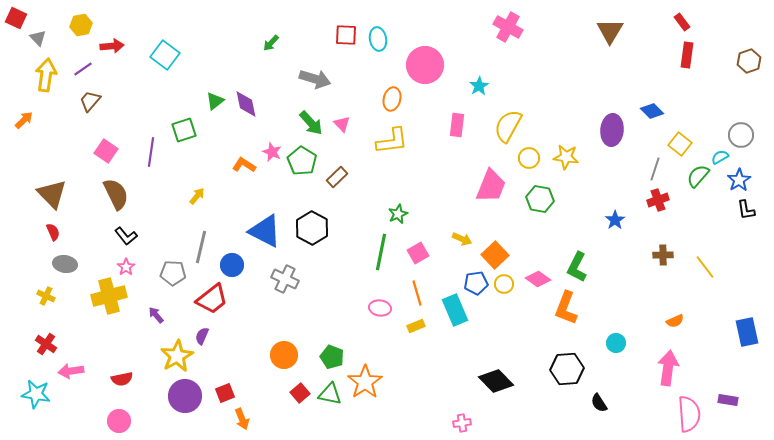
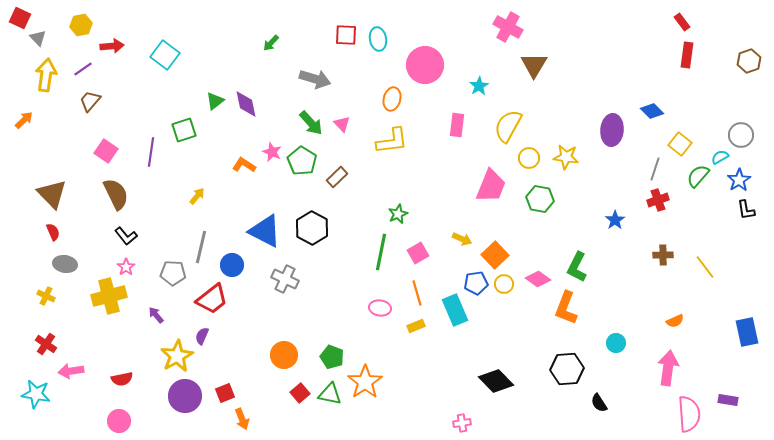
red square at (16, 18): moved 4 px right
brown triangle at (610, 31): moved 76 px left, 34 px down
